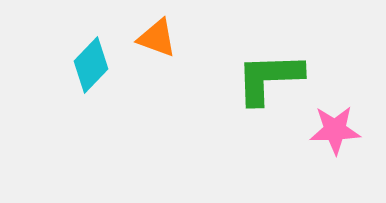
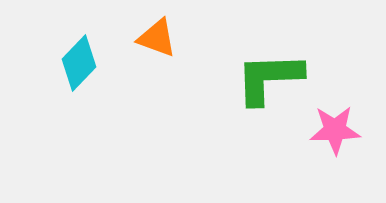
cyan diamond: moved 12 px left, 2 px up
